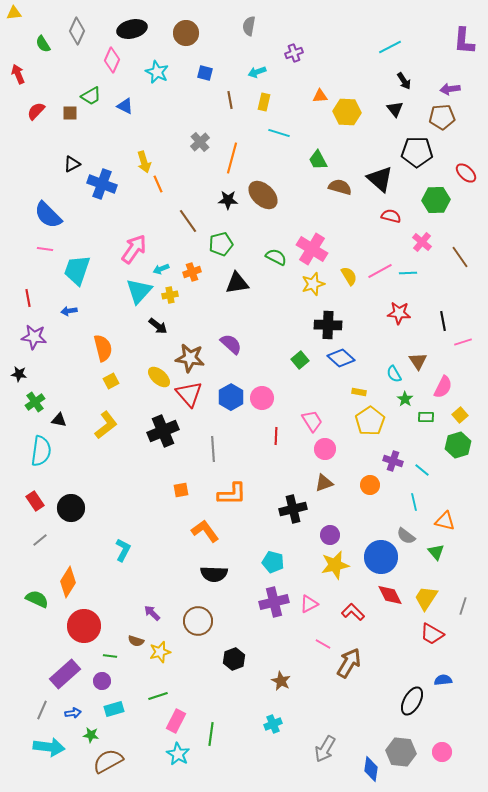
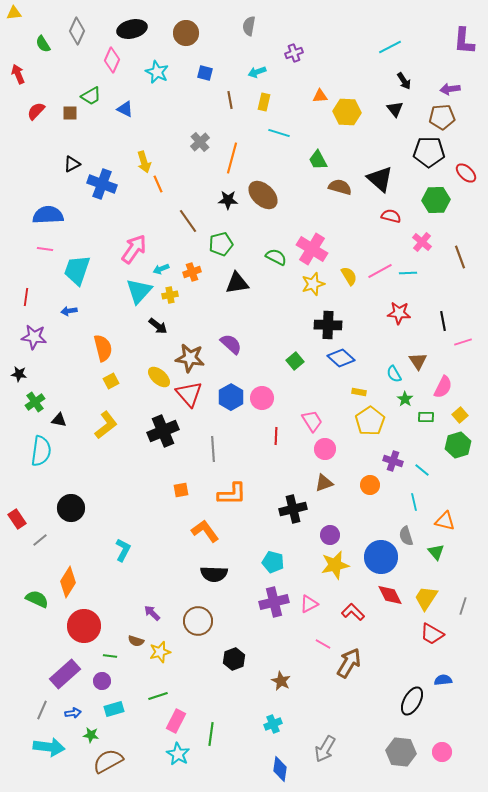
blue triangle at (125, 106): moved 3 px down
black pentagon at (417, 152): moved 12 px right
blue semicircle at (48, 215): rotated 132 degrees clockwise
brown line at (460, 257): rotated 15 degrees clockwise
red line at (28, 298): moved 2 px left, 1 px up; rotated 18 degrees clockwise
green square at (300, 360): moved 5 px left, 1 px down
red rectangle at (35, 501): moved 18 px left, 18 px down
gray semicircle at (406, 536): rotated 36 degrees clockwise
blue diamond at (371, 769): moved 91 px left
